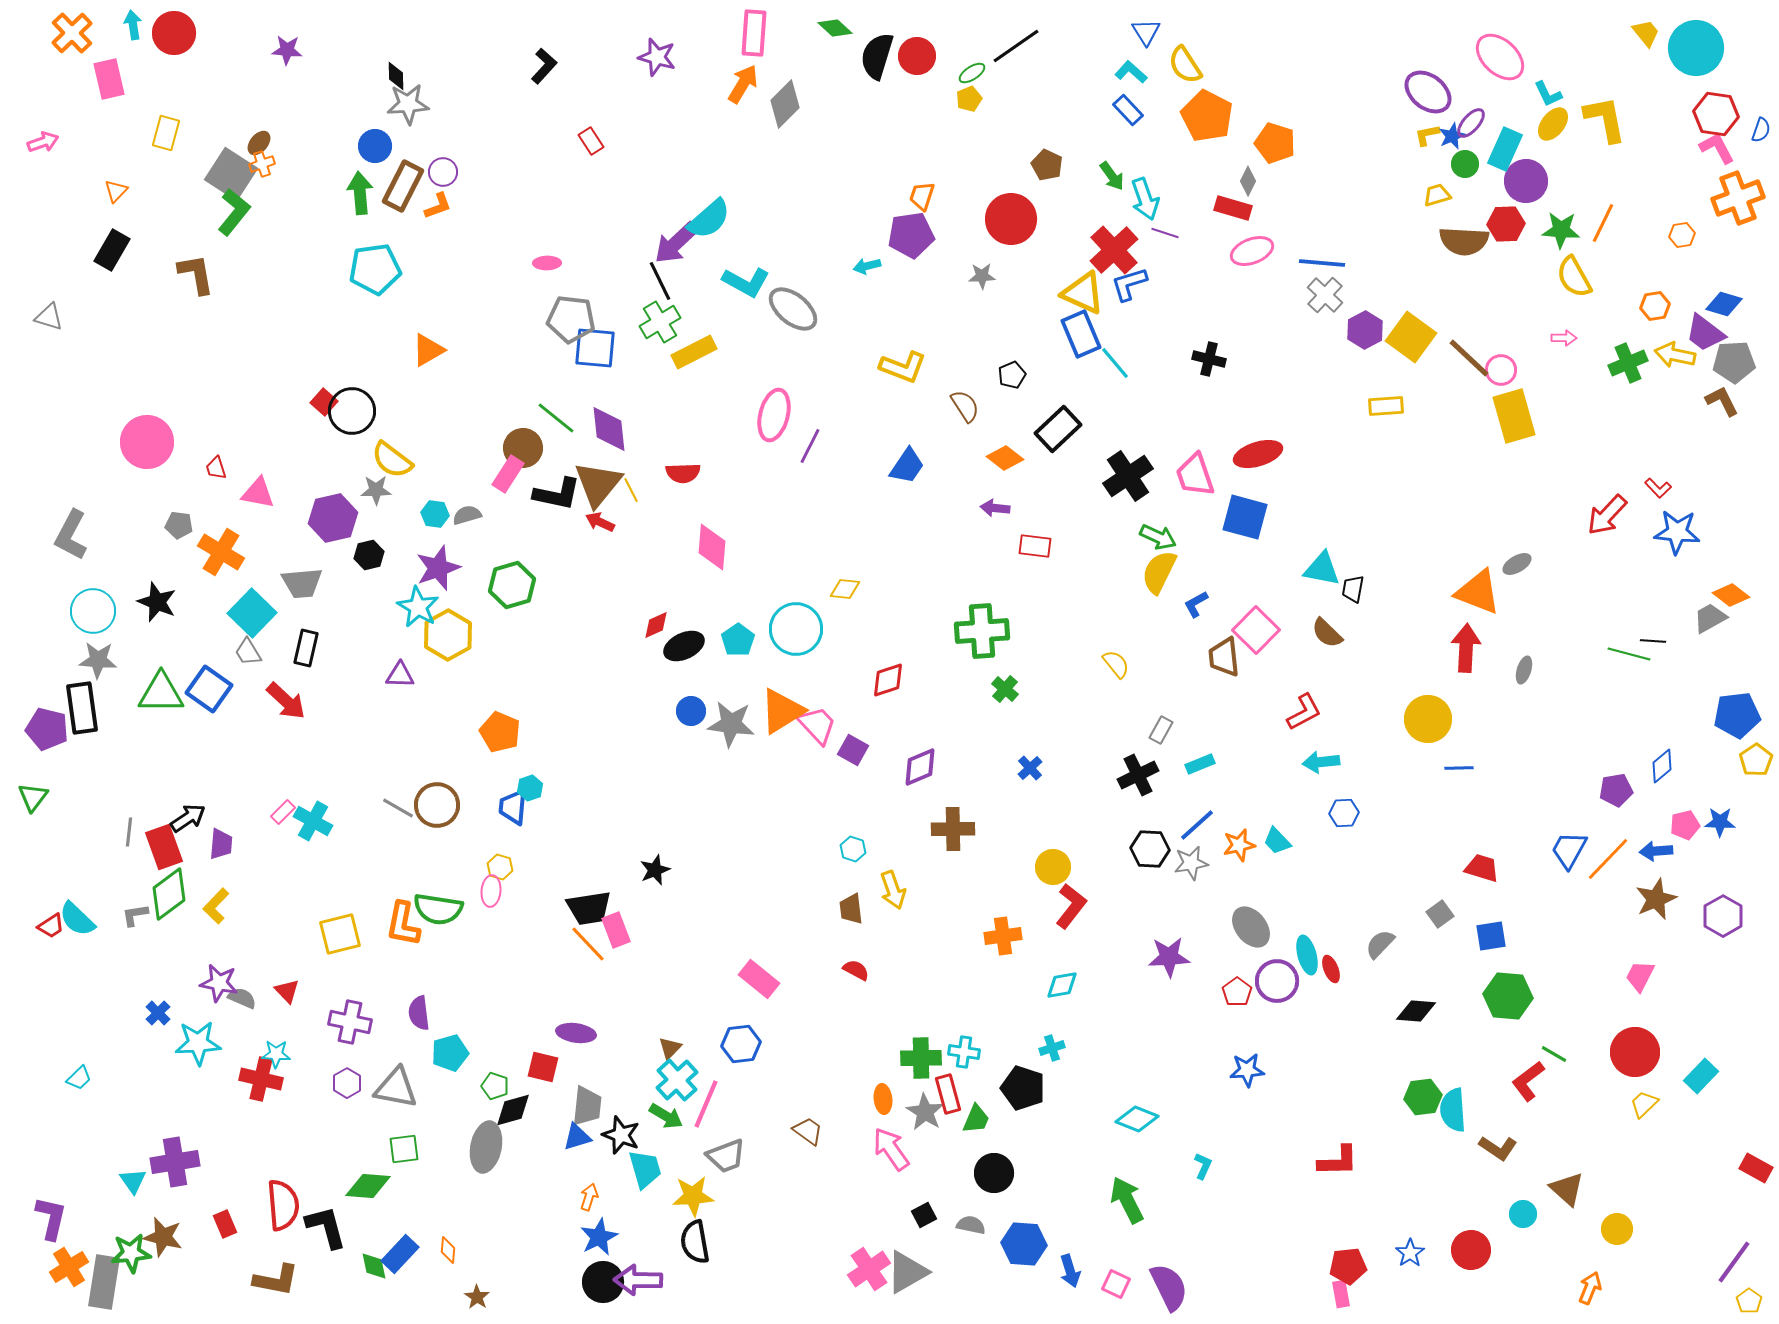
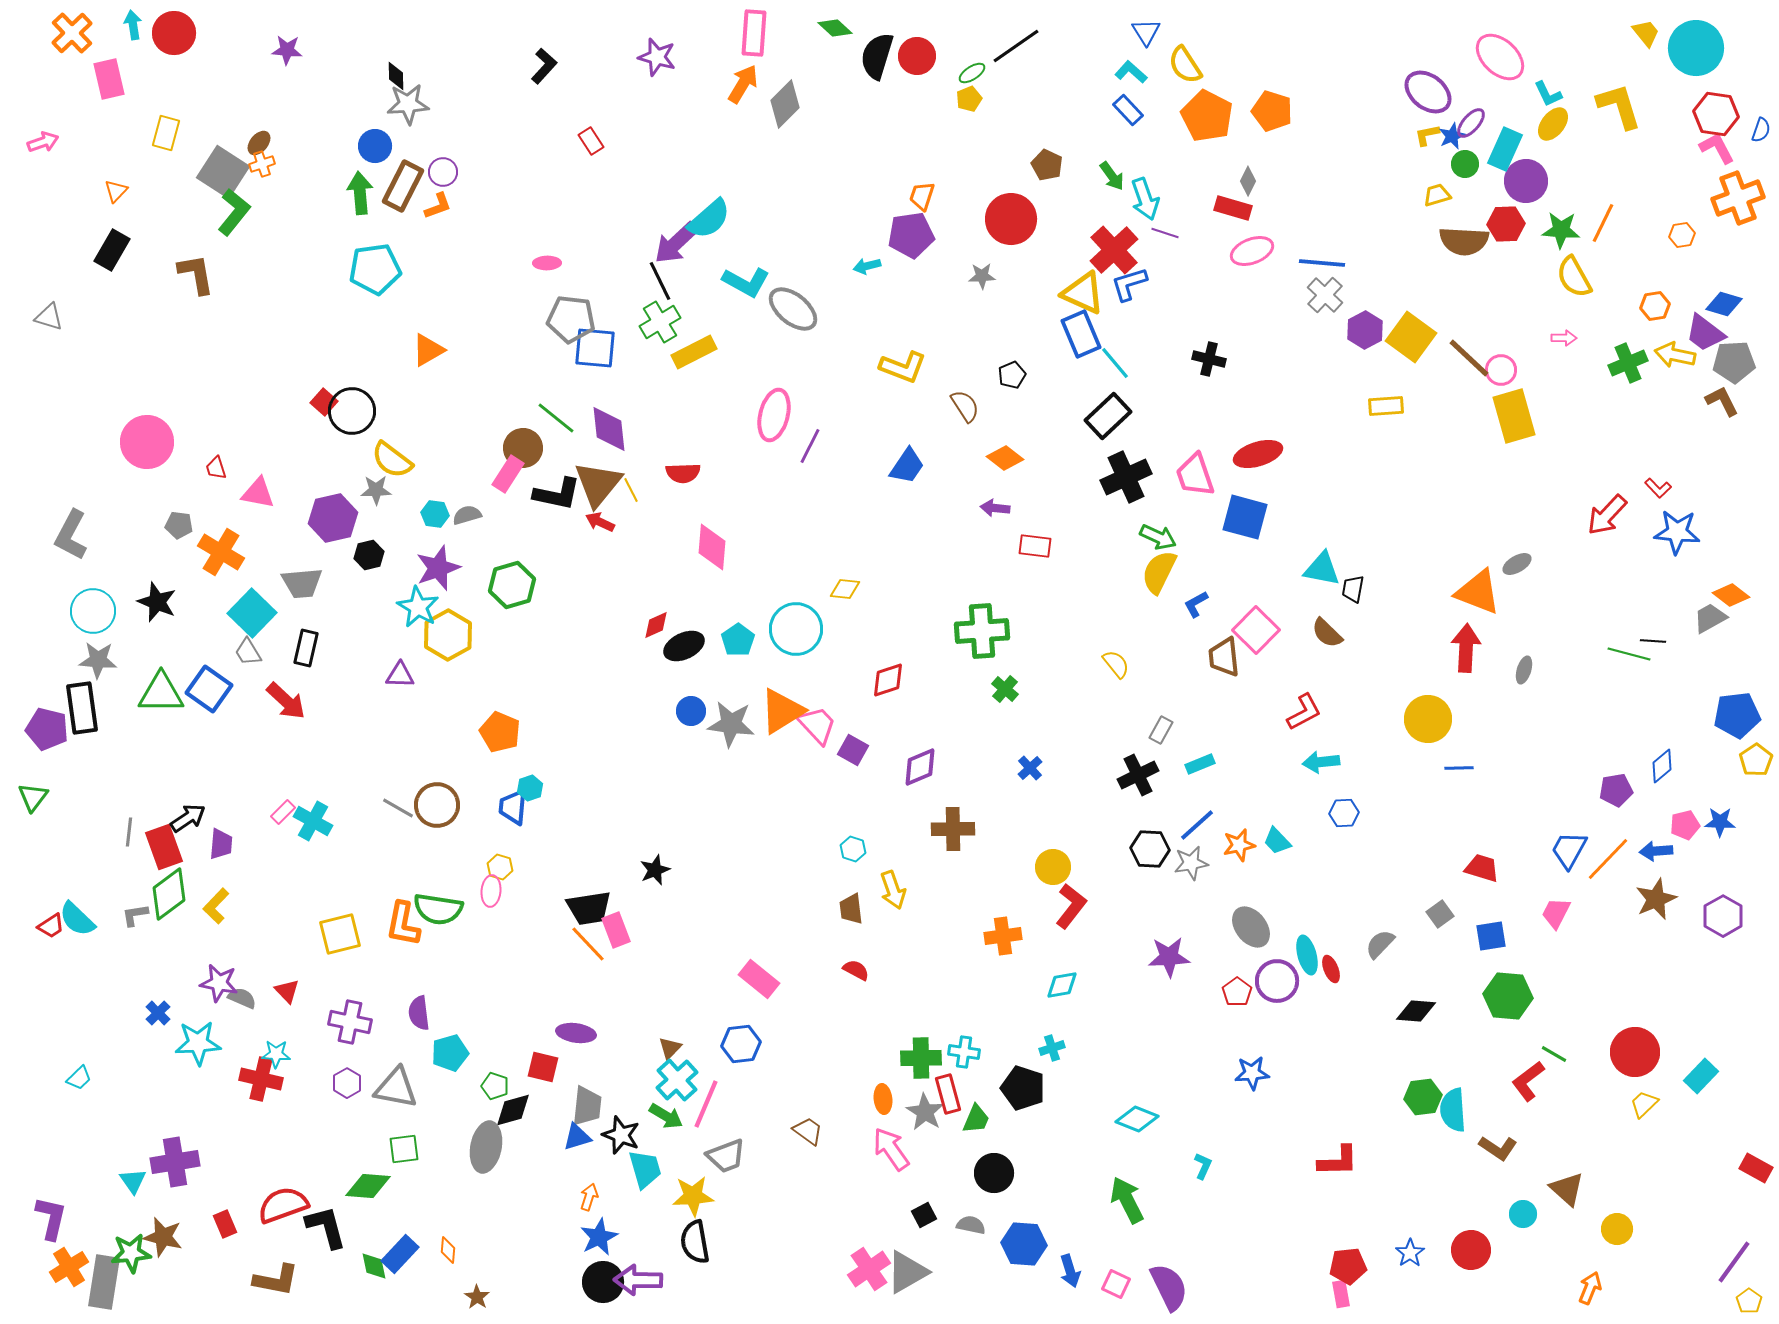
yellow L-shape at (1605, 119): moved 14 px right, 13 px up; rotated 6 degrees counterclockwise
orange pentagon at (1275, 143): moved 3 px left, 32 px up
gray square at (231, 174): moved 8 px left, 2 px up
black rectangle at (1058, 429): moved 50 px right, 13 px up
black cross at (1128, 476): moved 2 px left, 1 px down; rotated 9 degrees clockwise
pink trapezoid at (1640, 976): moved 84 px left, 63 px up
blue star at (1247, 1070): moved 5 px right, 3 px down
red semicircle at (283, 1205): rotated 105 degrees counterclockwise
